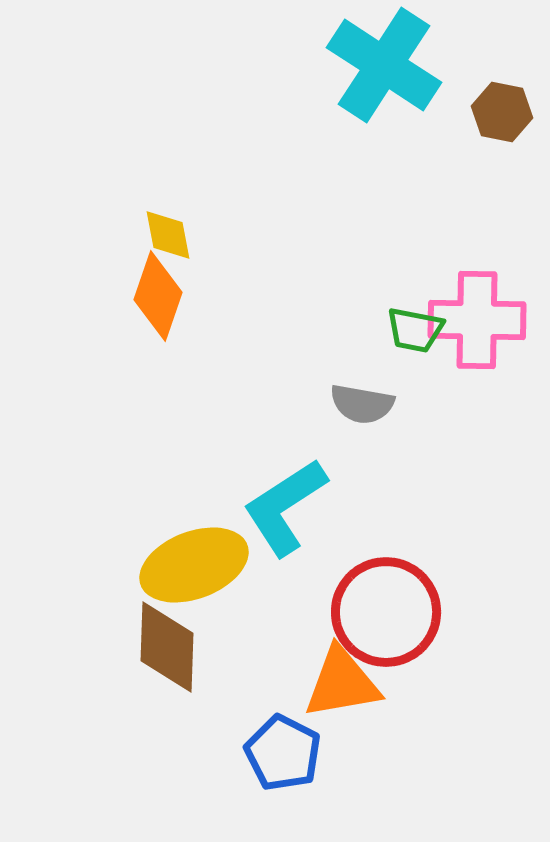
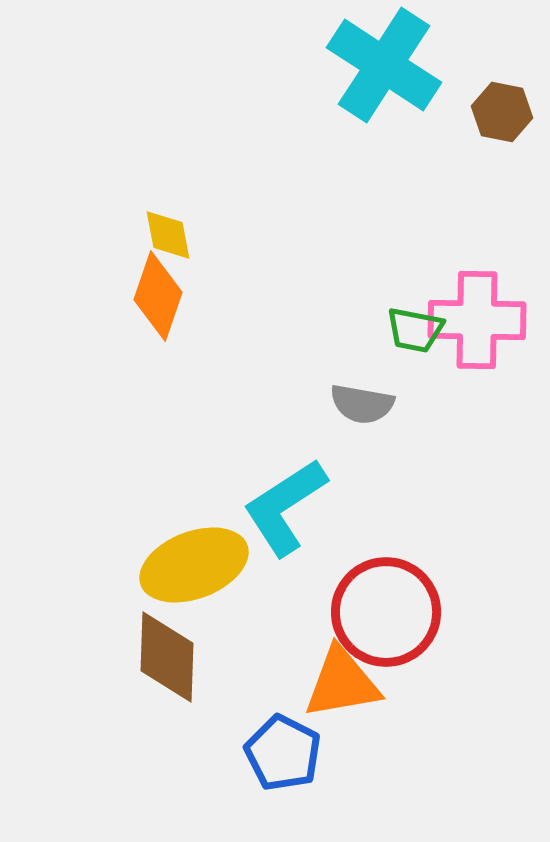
brown diamond: moved 10 px down
